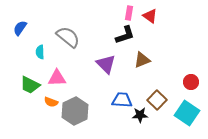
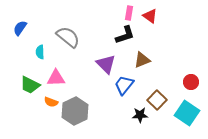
pink triangle: moved 1 px left
blue trapezoid: moved 2 px right, 15 px up; rotated 55 degrees counterclockwise
